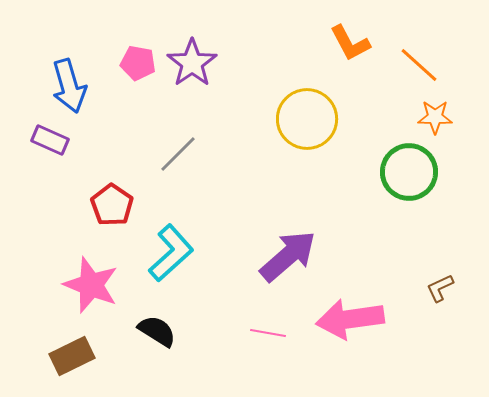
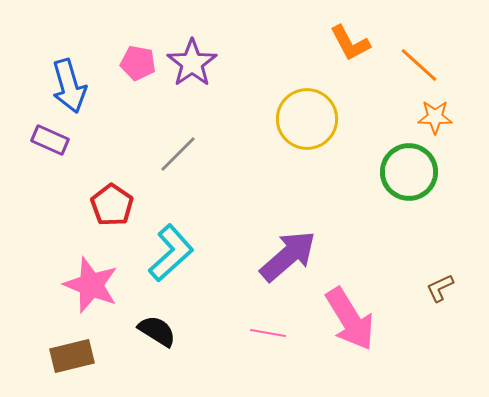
pink arrow: rotated 114 degrees counterclockwise
brown rectangle: rotated 12 degrees clockwise
